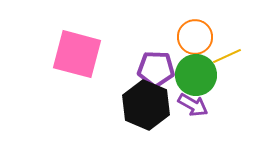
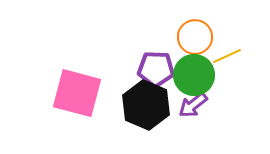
pink square: moved 39 px down
green circle: moved 2 px left
purple arrow: rotated 112 degrees clockwise
